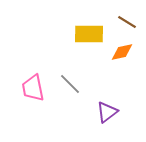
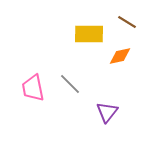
orange diamond: moved 2 px left, 4 px down
purple triangle: rotated 15 degrees counterclockwise
